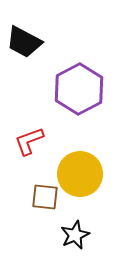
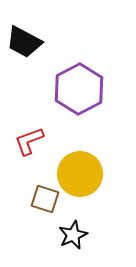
brown square: moved 2 px down; rotated 12 degrees clockwise
black star: moved 2 px left
